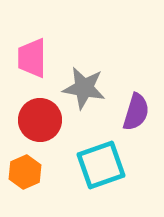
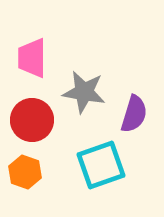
gray star: moved 4 px down
purple semicircle: moved 2 px left, 2 px down
red circle: moved 8 px left
orange hexagon: rotated 16 degrees counterclockwise
